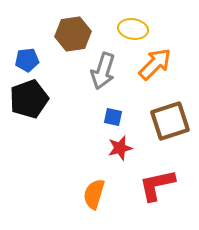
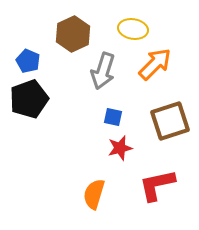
brown hexagon: rotated 16 degrees counterclockwise
blue pentagon: moved 1 px right, 1 px down; rotated 30 degrees clockwise
